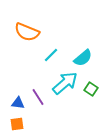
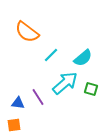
orange semicircle: rotated 15 degrees clockwise
green square: rotated 16 degrees counterclockwise
orange square: moved 3 px left, 1 px down
